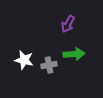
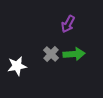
white star: moved 7 px left, 6 px down; rotated 24 degrees counterclockwise
gray cross: moved 2 px right, 11 px up; rotated 35 degrees counterclockwise
